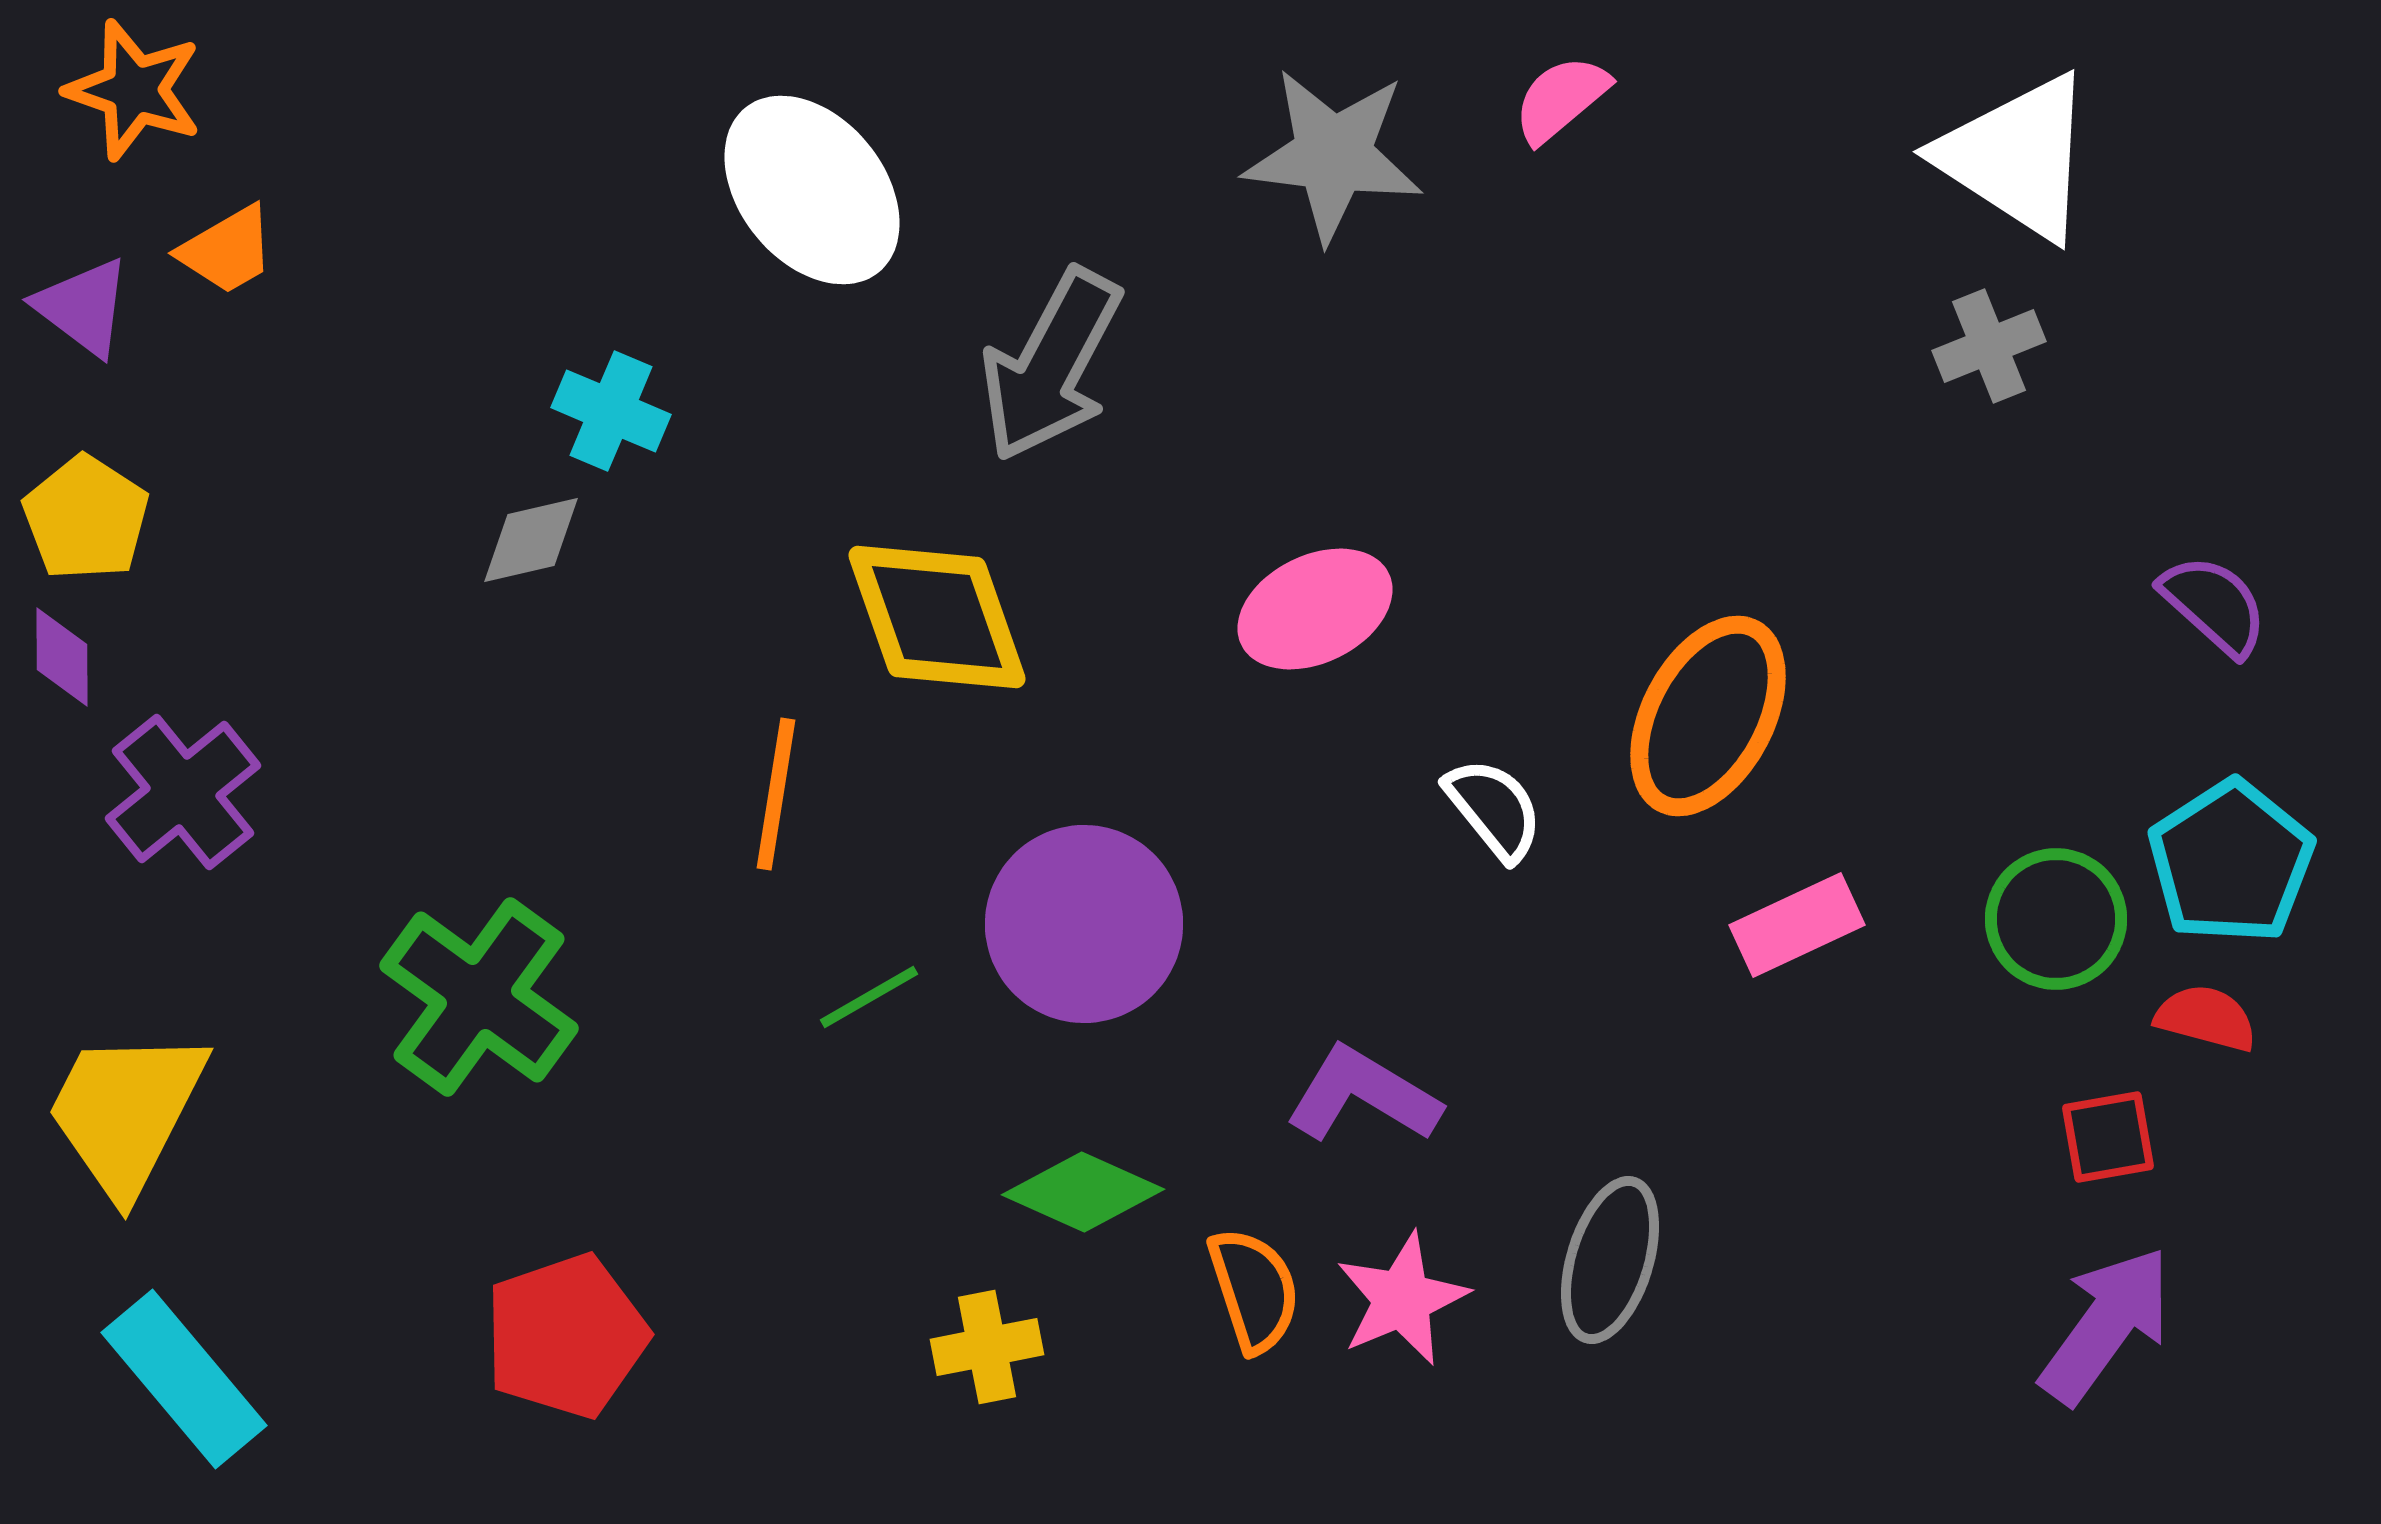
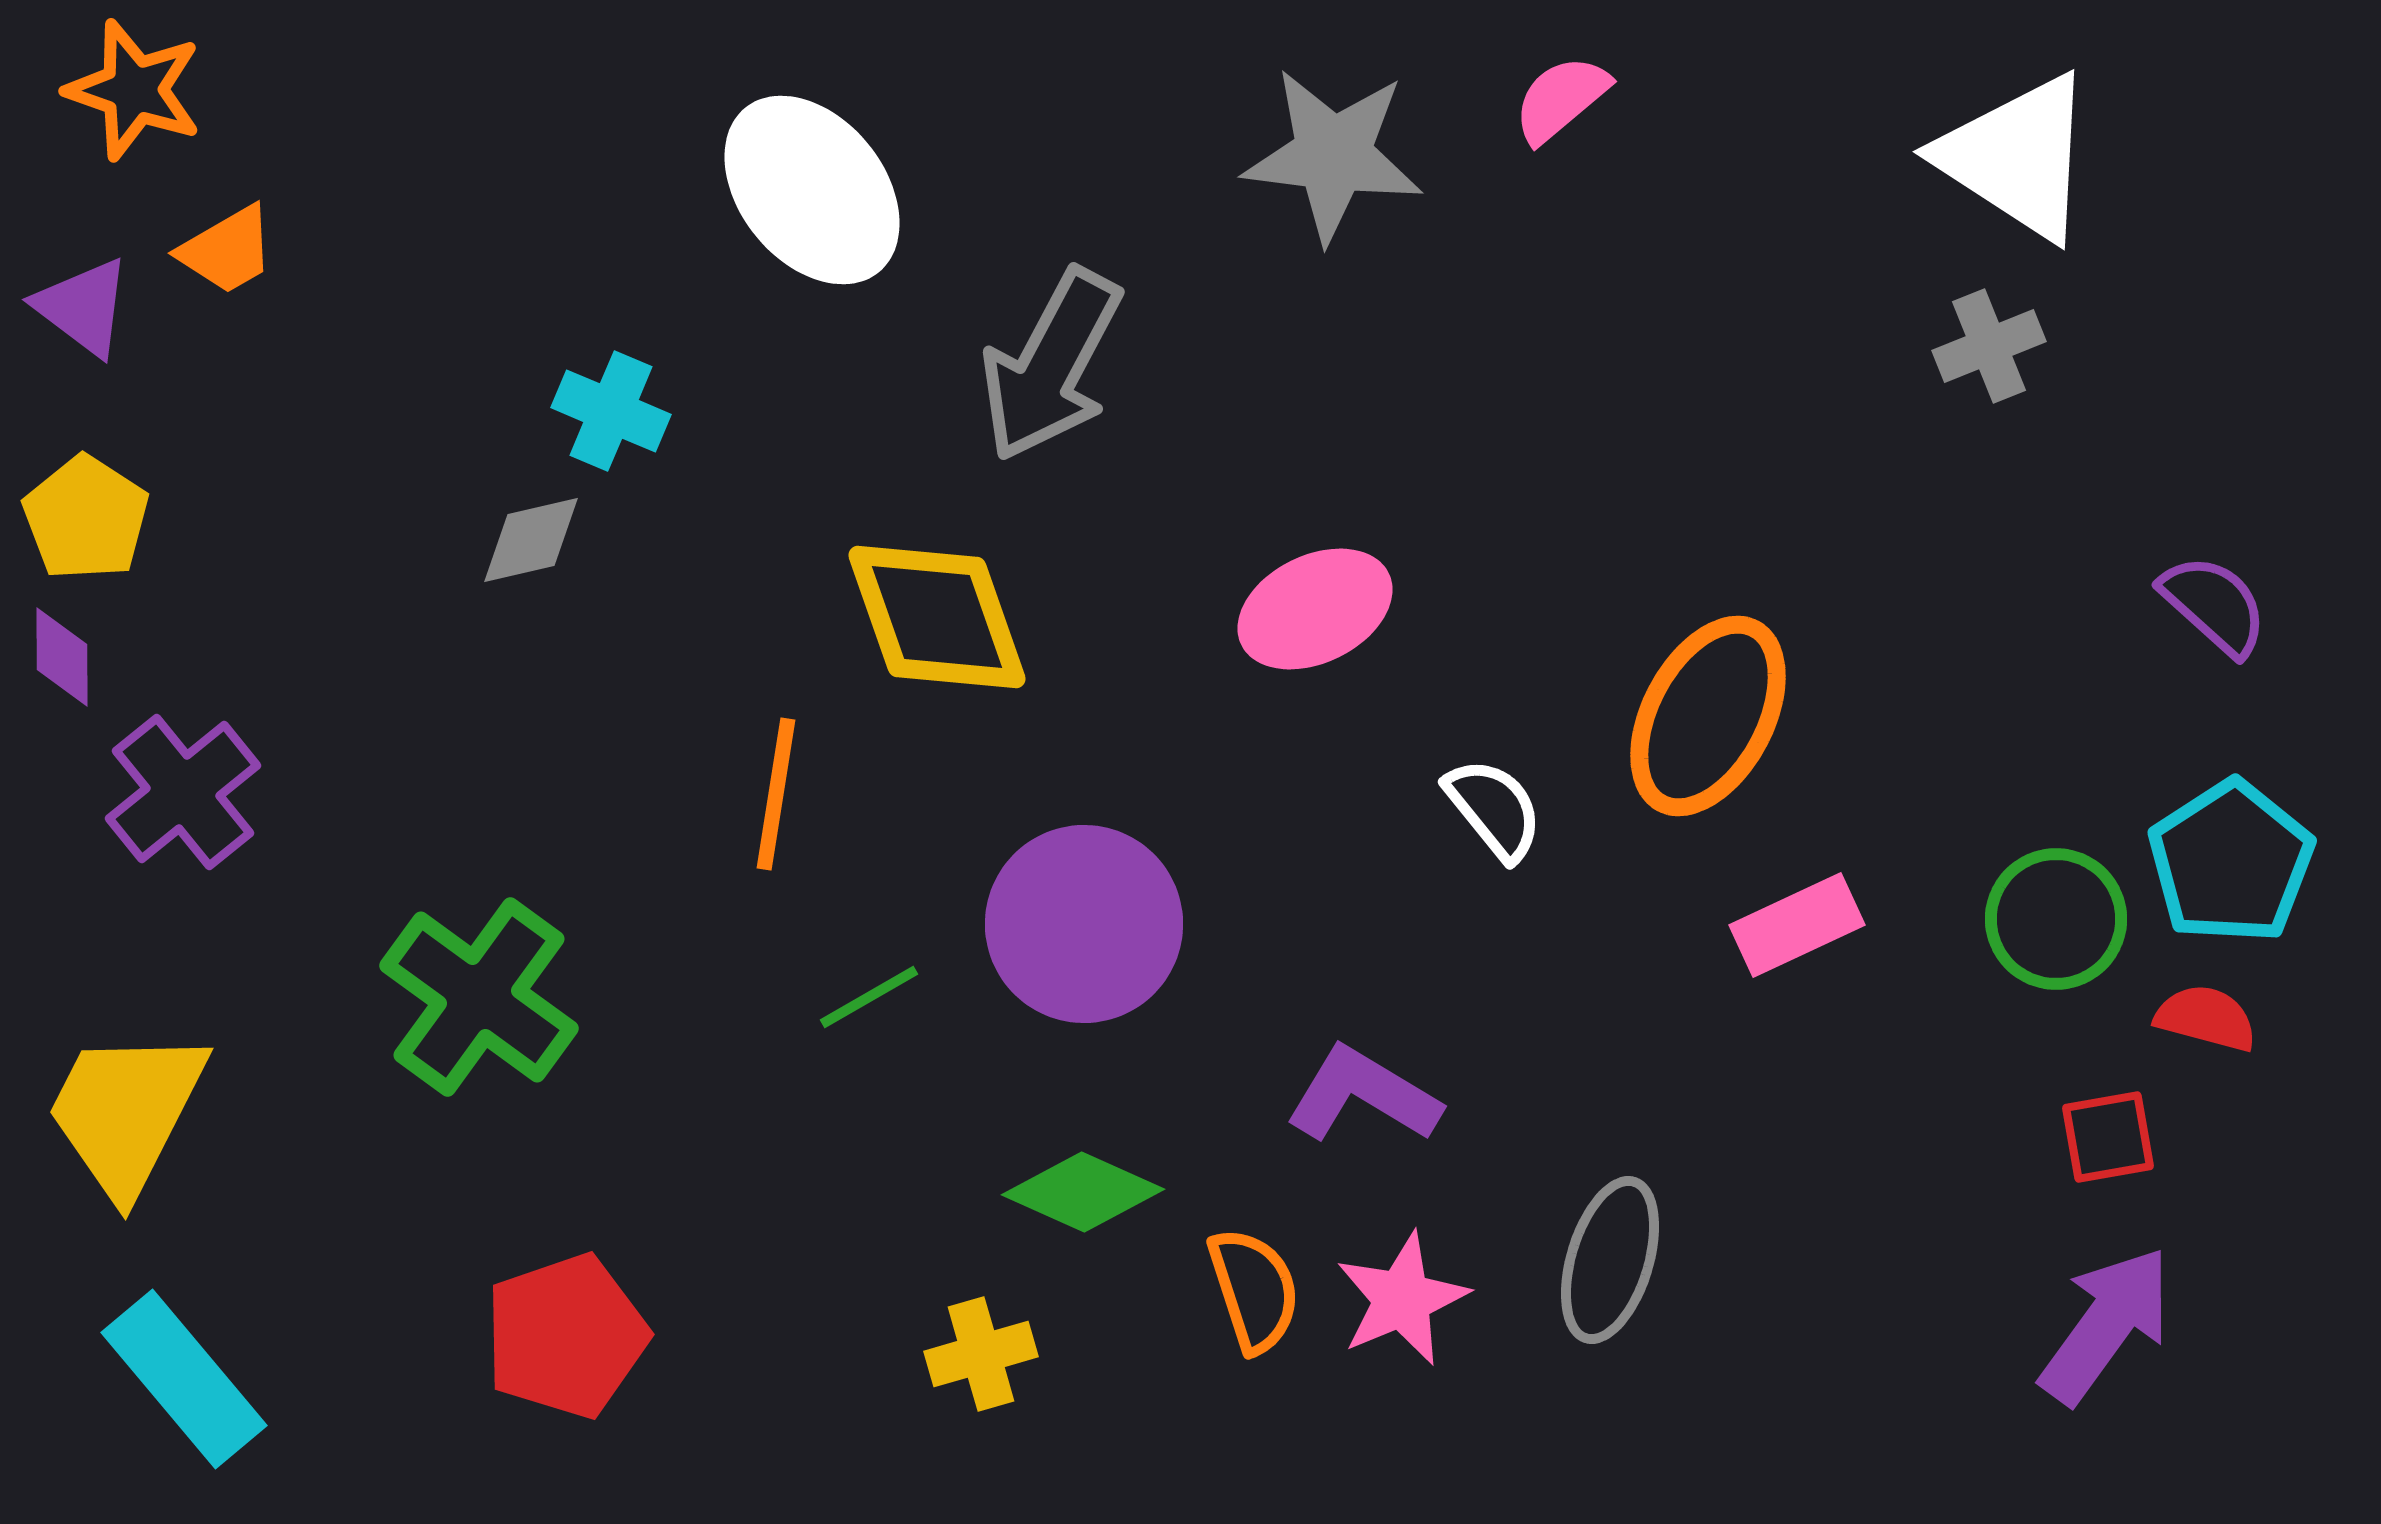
yellow cross: moved 6 px left, 7 px down; rotated 5 degrees counterclockwise
